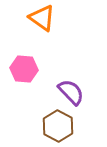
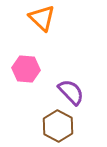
orange triangle: rotated 8 degrees clockwise
pink hexagon: moved 2 px right
